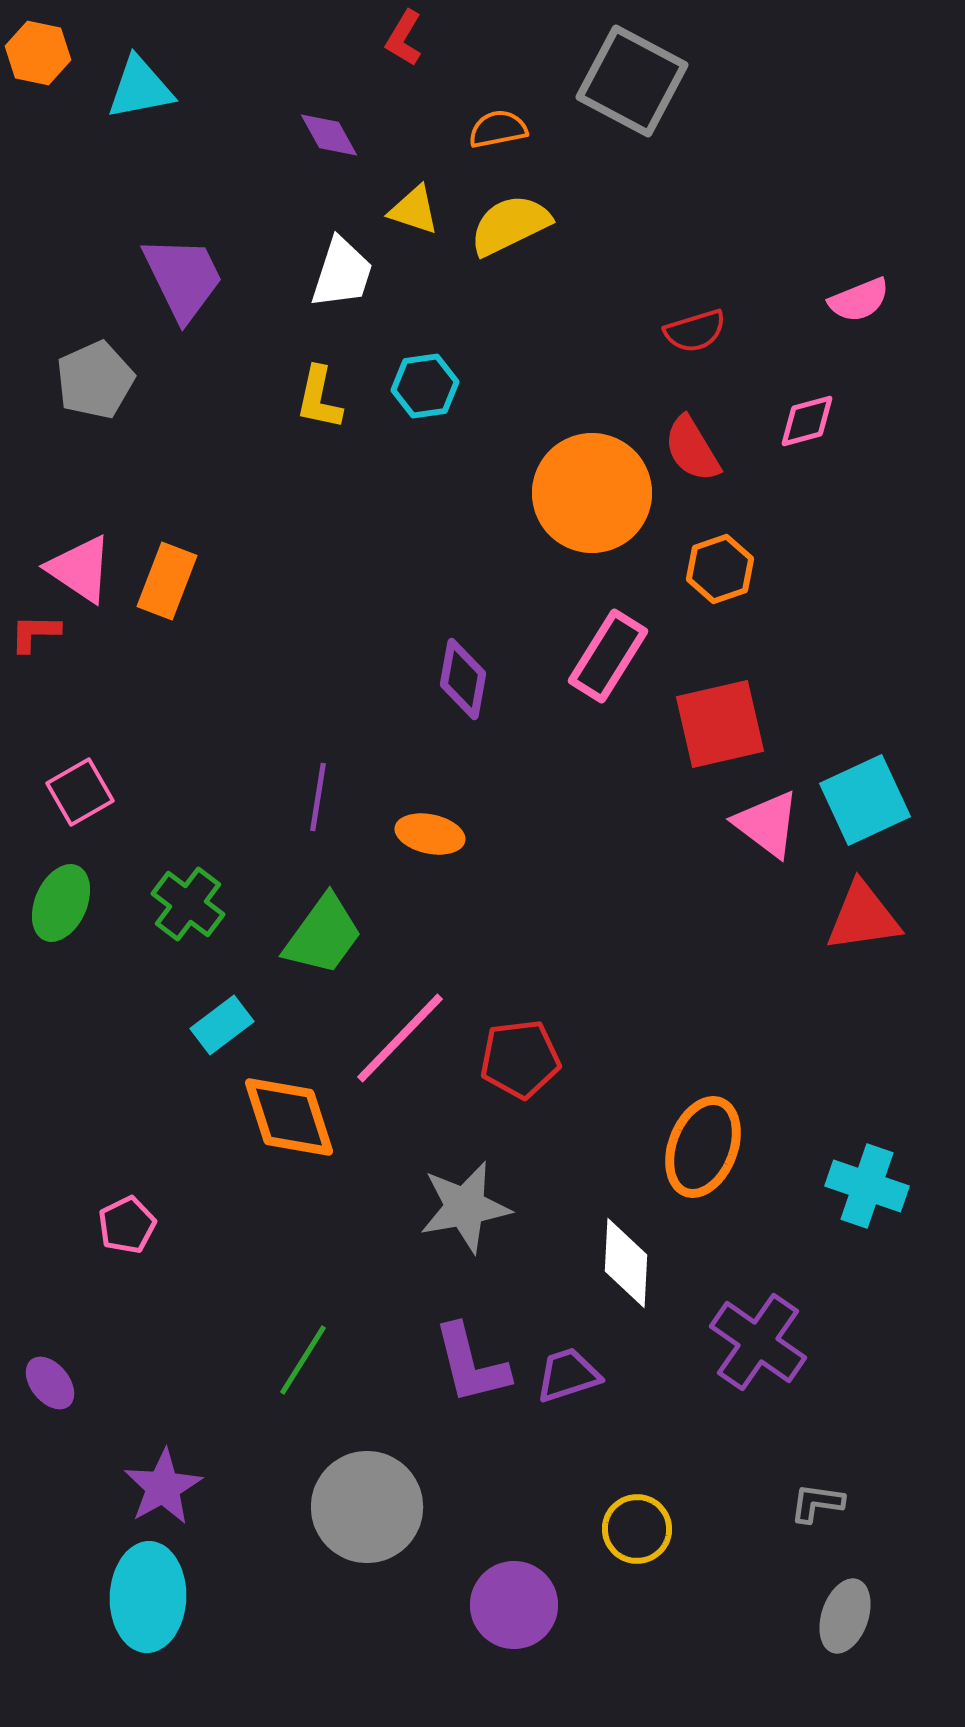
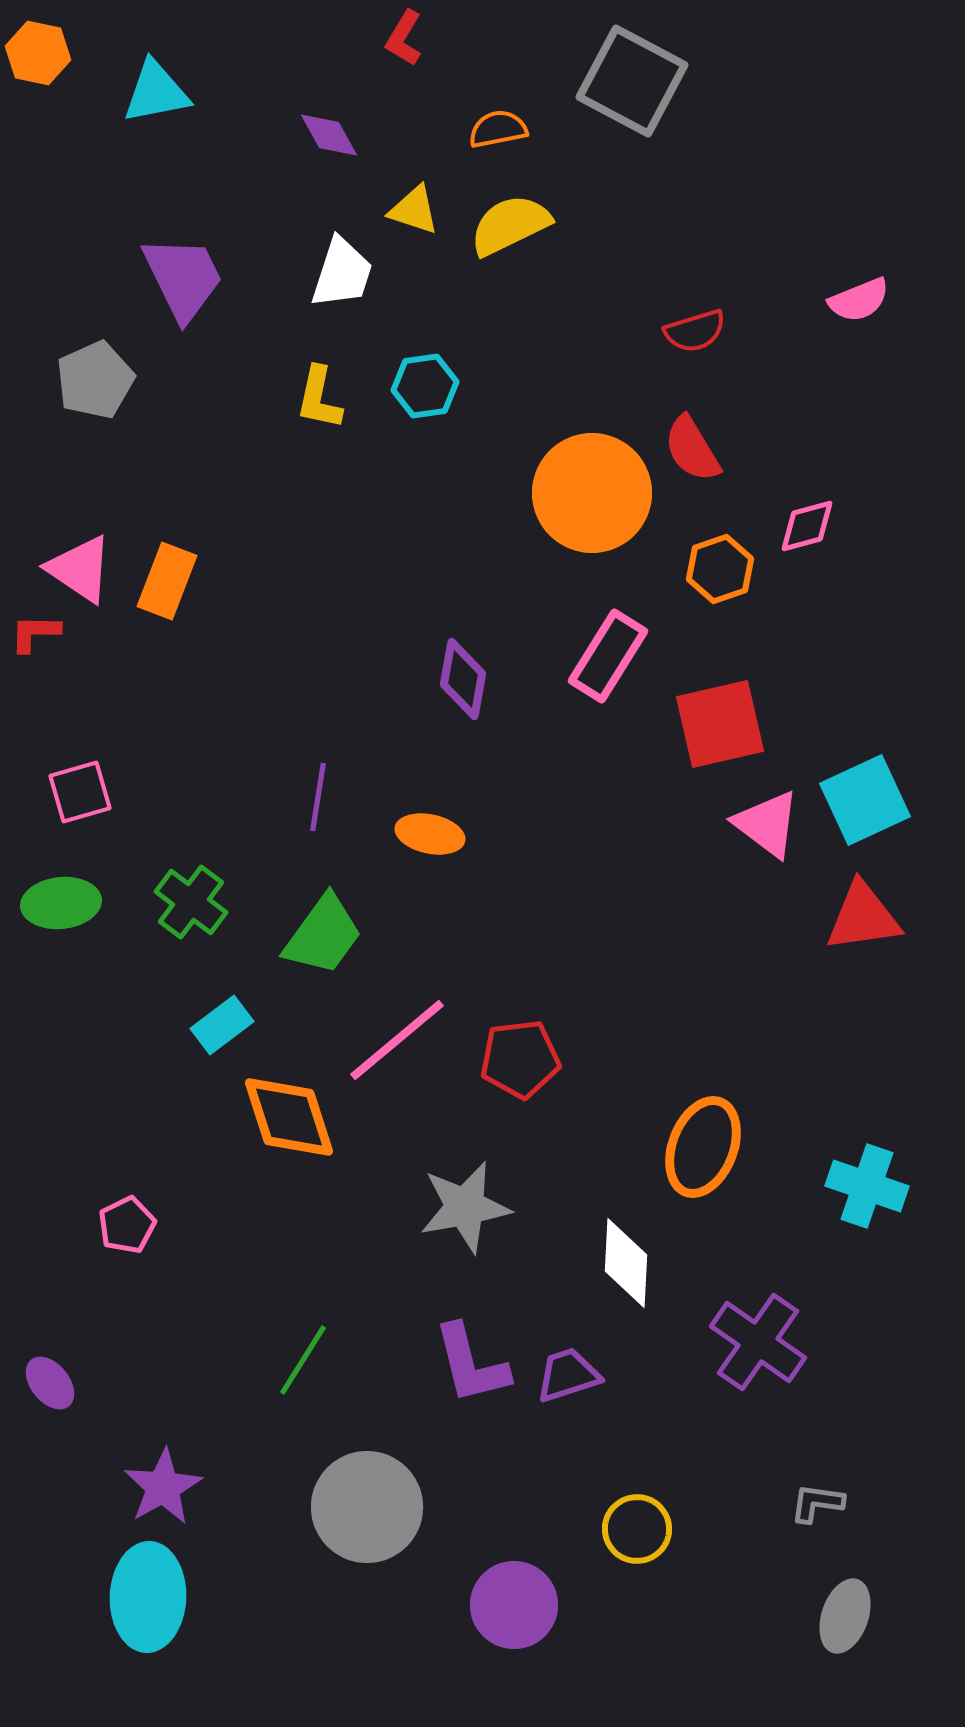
cyan triangle at (140, 88): moved 16 px right, 4 px down
pink diamond at (807, 421): moved 105 px down
pink square at (80, 792): rotated 14 degrees clockwise
green ellipse at (61, 903): rotated 60 degrees clockwise
green cross at (188, 904): moved 3 px right, 2 px up
pink line at (400, 1038): moved 3 px left, 2 px down; rotated 6 degrees clockwise
